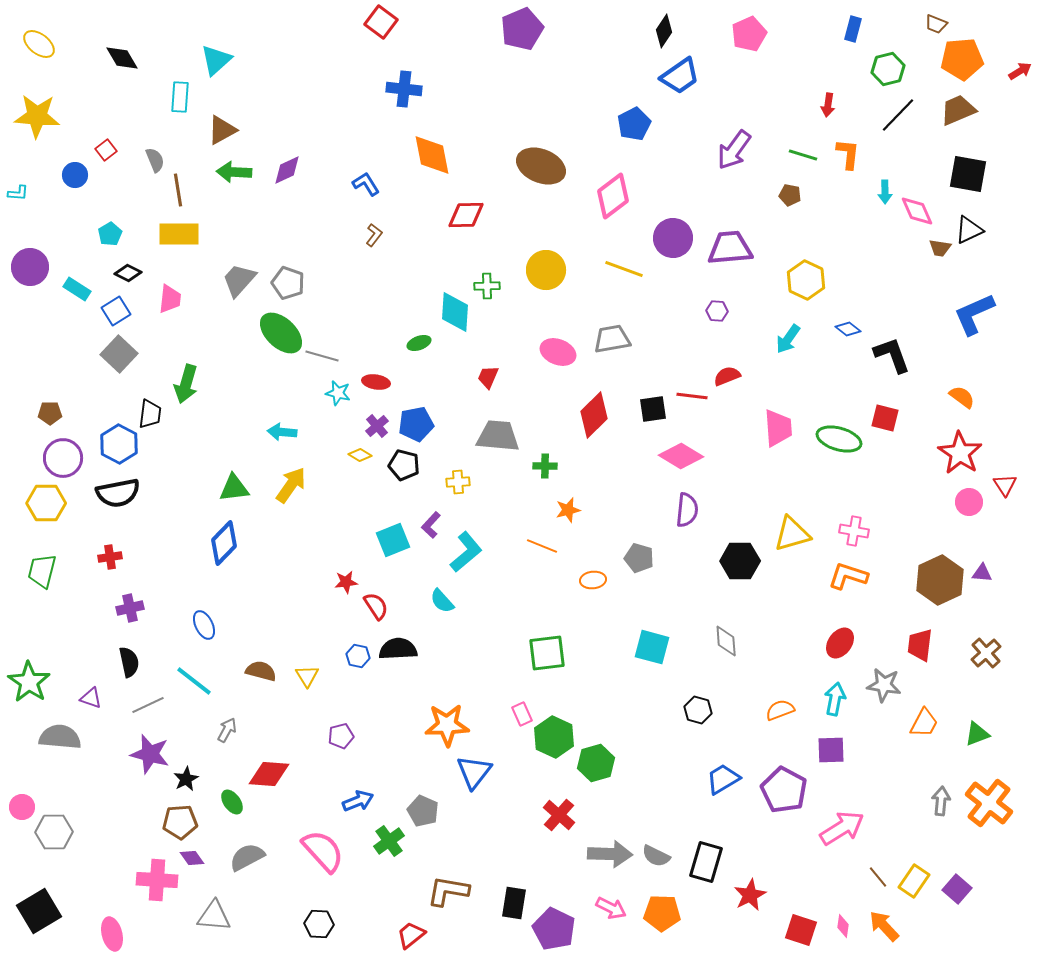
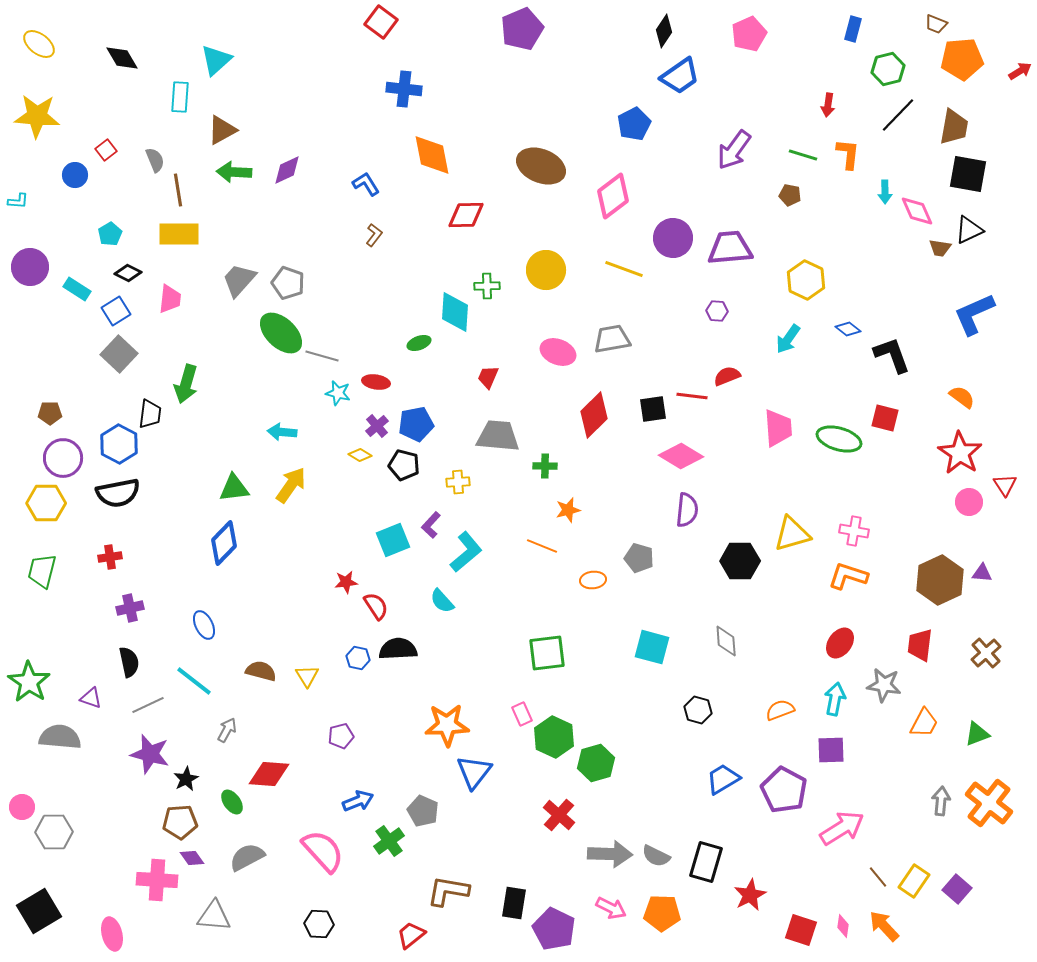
brown trapezoid at (958, 110): moved 4 px left, 17 px down; rotated 123 degrees clockwise
cyan L-shape at (18, 193): moved 8 px down
blue hexagon at (358, 656): moved 2 px down
